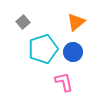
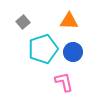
orange triangle: moved 7 px left, 1 px up; rotated 42 degrees clockwise
